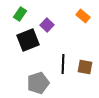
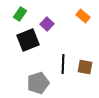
purple square: moved 1 px up
